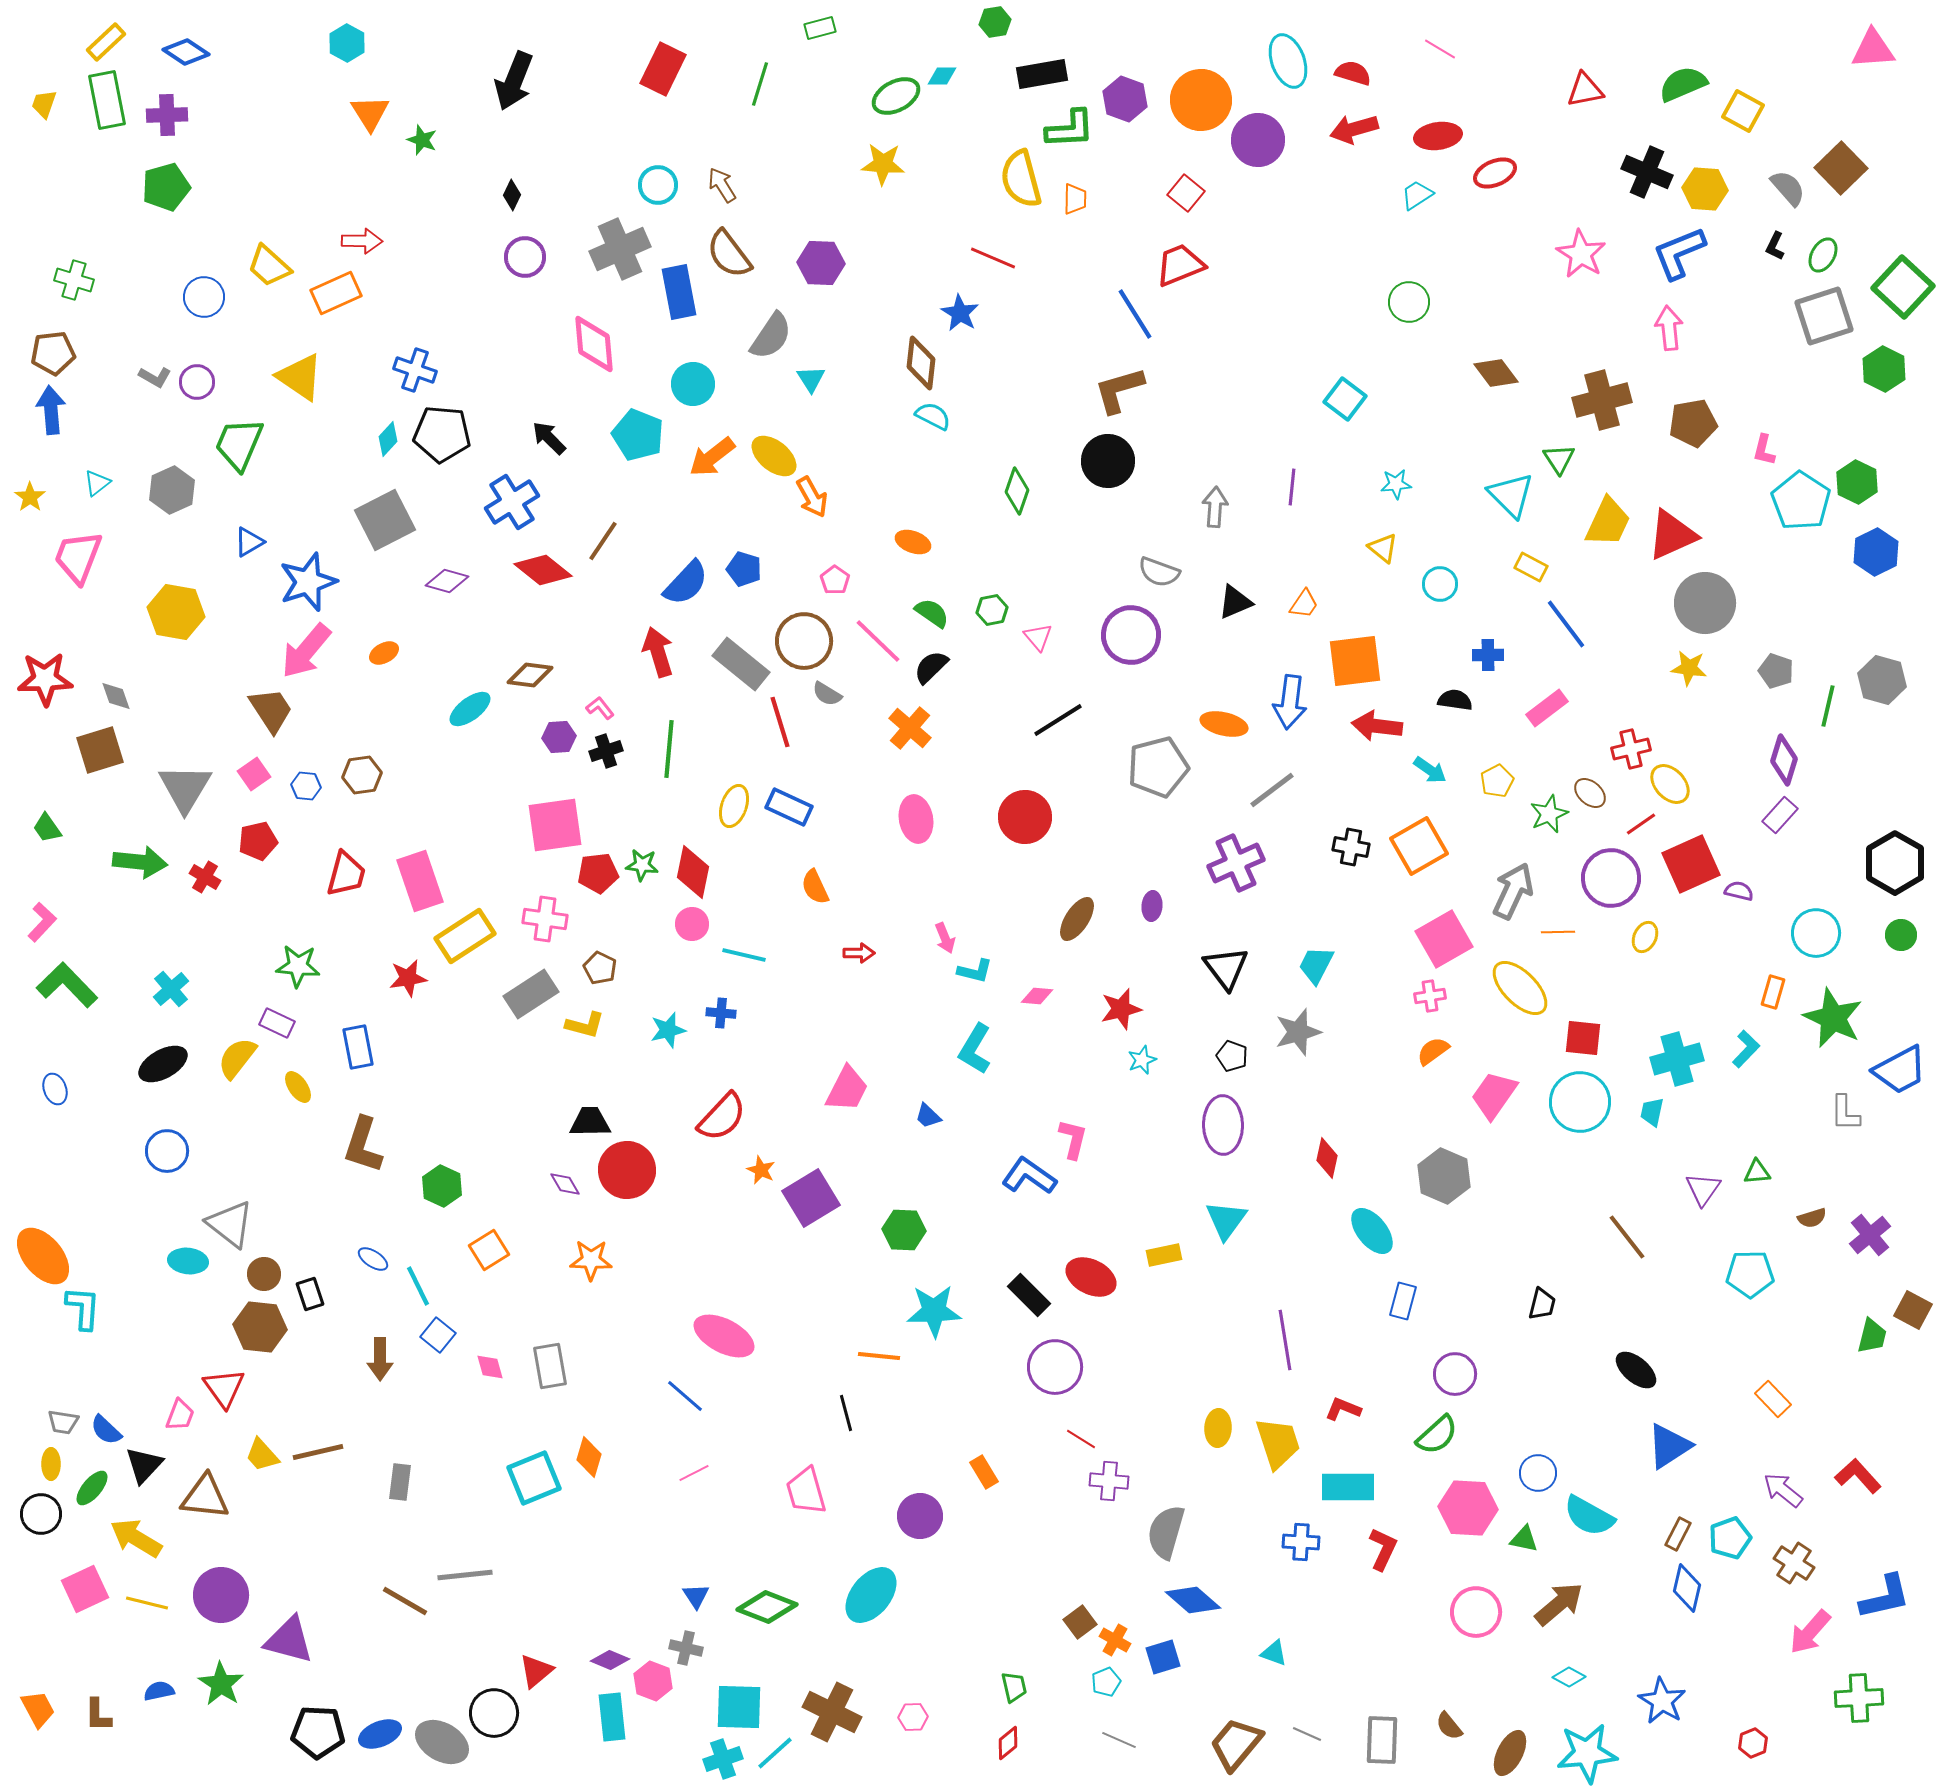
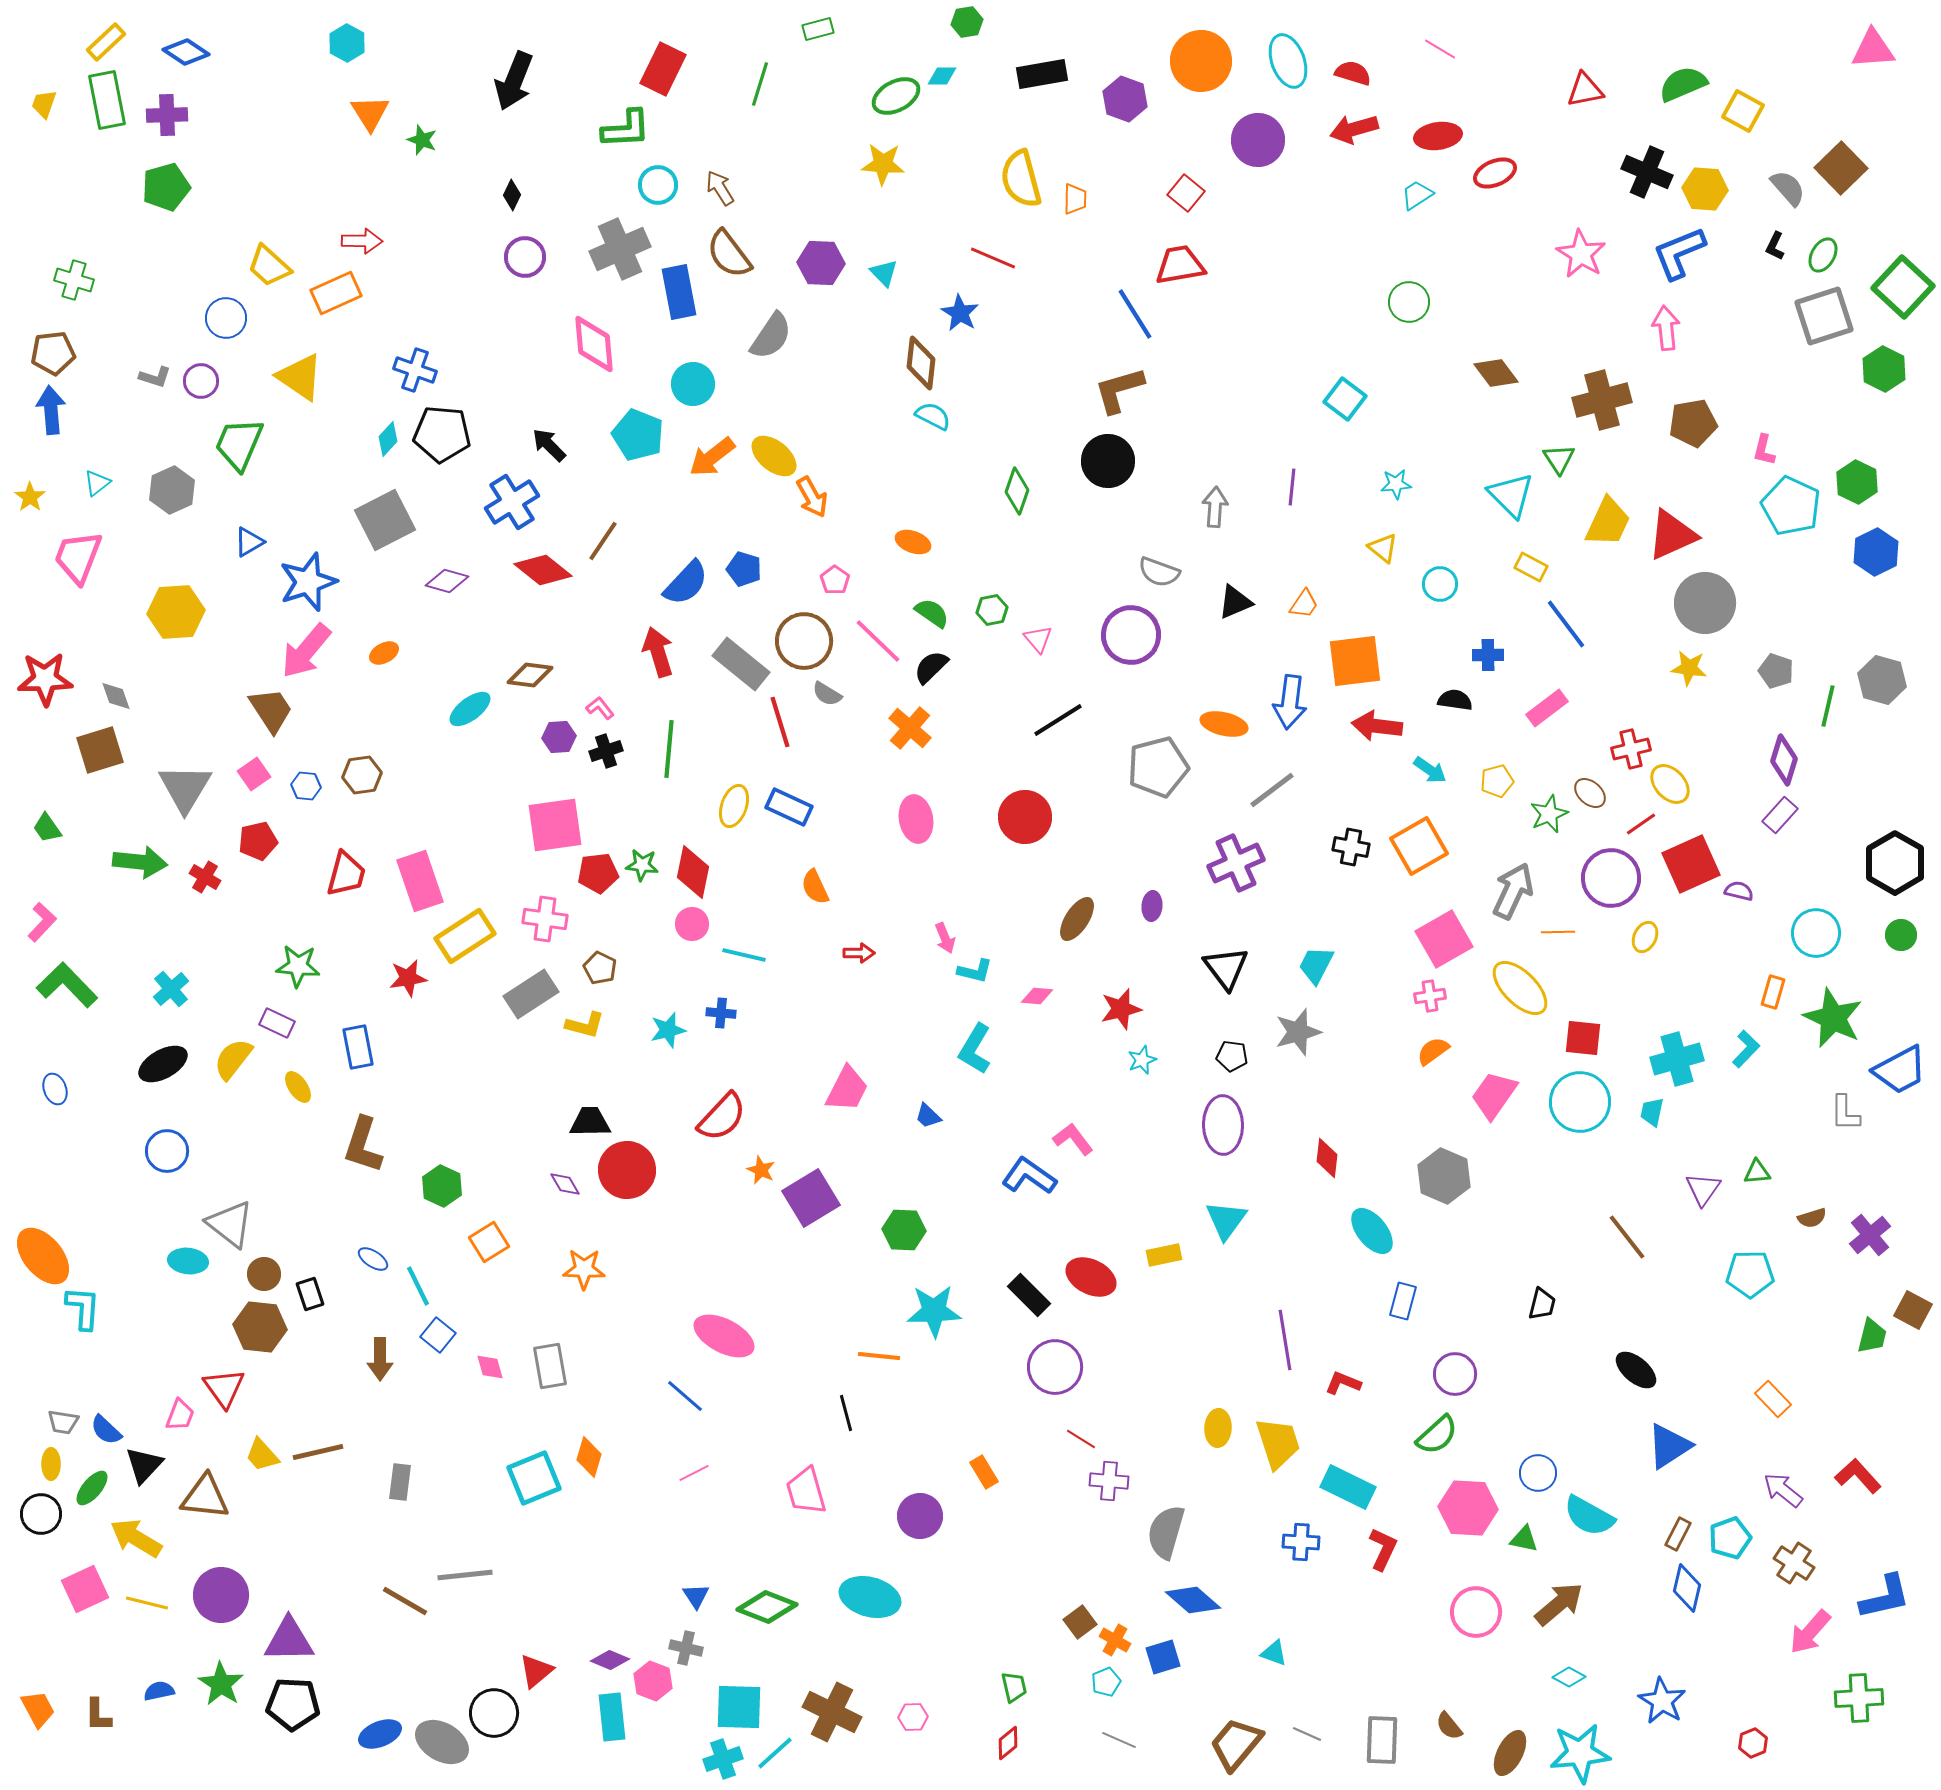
green hexagon at (995, 22): moved 28 px left
green rectangle at (820, 28): moved 2 px left, 1 px down
orange circle at (1201, 100): moved 39 px up
green L-shape at (1070, 129): moved 444 px left
brown arrow at (722, 185): moved 2 px left, 3 px down
red trapezoid at (1180, 265): rotated 12 degrees clockwise
blue circle at (204, 297): moved 22 px right, 21 px down
pink arrow at (1669, 328): moved 3 px left
gray L-shape at (155, 377): rotated 12 degrees counterclockwise
cyan triangle at (811, 379): moved 73 px right, 106 px up; rotated 12 degrees counterclockwise
purple circle at (197, 382): moved 4 px right, 1 px up
black arrow at (549, 438): moved 7 px down
cyan pentagon at (1801, 501): moved 10 px left, 5 px down; rotated 8 degrees counterclockwise
yellow hexagon at (176, 612): rotated 14 degrees counterclockwise
pink triangle at (1038, 637): moved 2 px down
yellow pentagon at (1497, 781): rotated 12 degrees clockwise
black pentagon at (1232, 1056): rotated 12 degrees counterclockwise
yellow semicircle at (237, 1058): moved 4 px left, 1 px down
pink L-shape at (1073, 1139): rotated 51 degrees counterclockwise
red diamond at (1327, 1158): rotated 6 degrees counterclockwise
orange square at (489, 1250): moved 8 px up
orange star at (591, 1260): moved 7 px left, 9 px down
red L-shape at (1343, 1409): moved 26 px up
cyan rectangle at (1348, 1487): rotated 26 degrees clockwise
cyan ellipse at (871, 1595): moved 1 px left, 2 px down; rotated 66 degrees clockwise
purple triangle at (289, 1640): rotated 16 degrees counterclockwise
black pentagon at (318, 1732): moved 25 px left, 28 px up
cyan star at (1587, 1753): moved 7 px left
